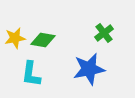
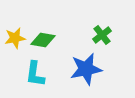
green cross: moved 2 px left, 2 px down
blue star: moved 3 px left
cyan L-shape: moved 4 px right
